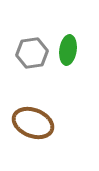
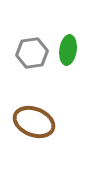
brown ellipse: moved 1 px right, 1 px up
